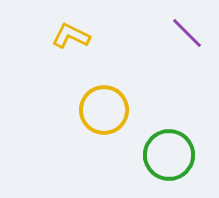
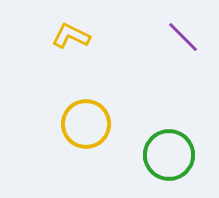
purple line: moved 4 px left, 4 px down
yellow circle: moved 18 px left, 14 px down
